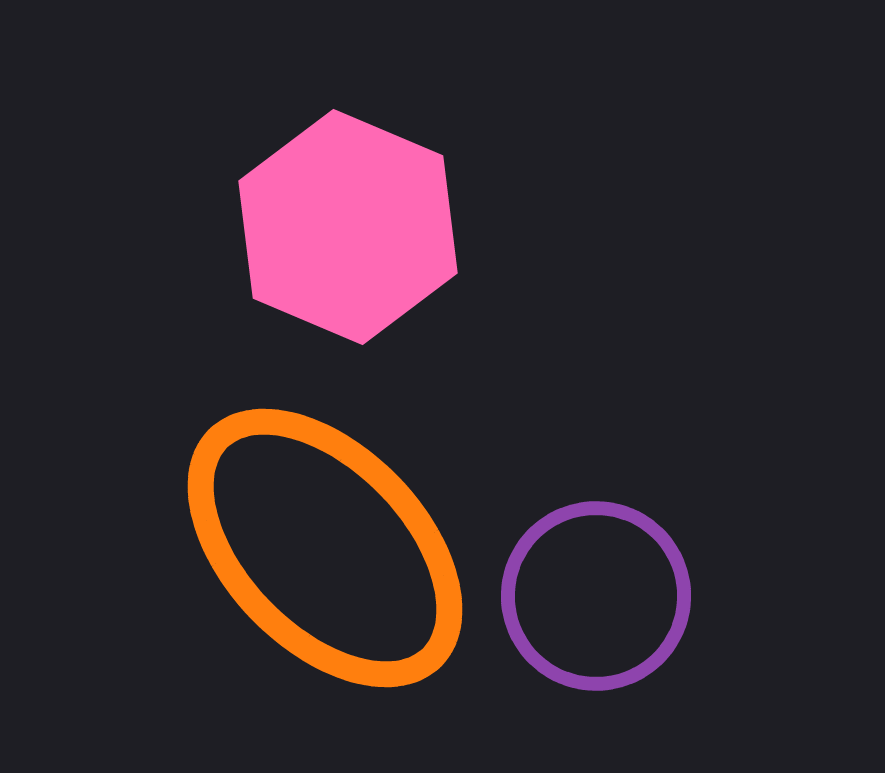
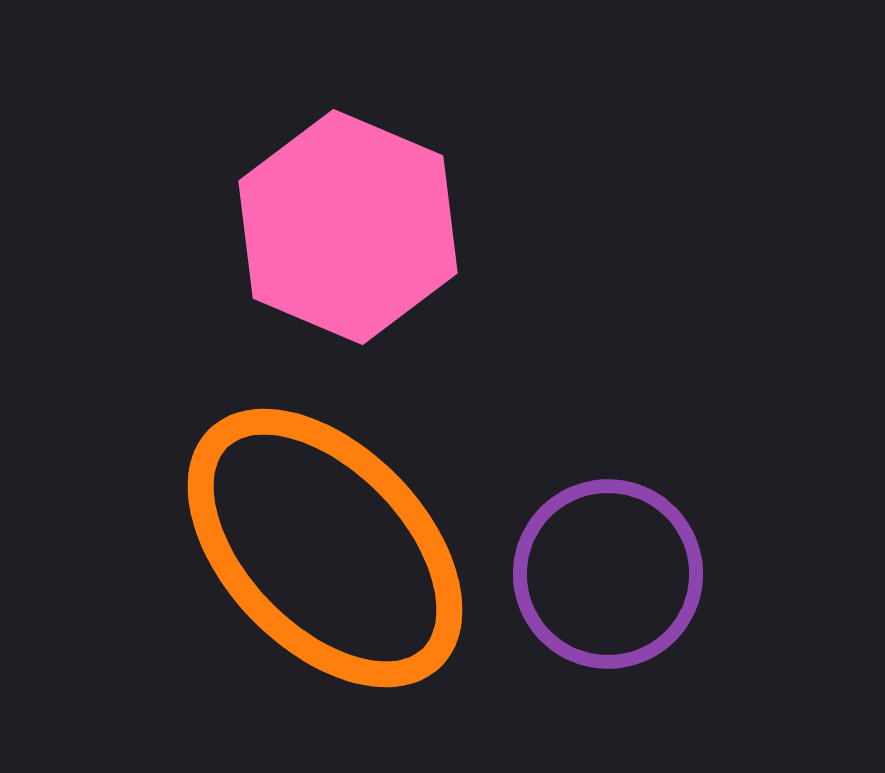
purple circle: moved 12 px right, 22 px up
